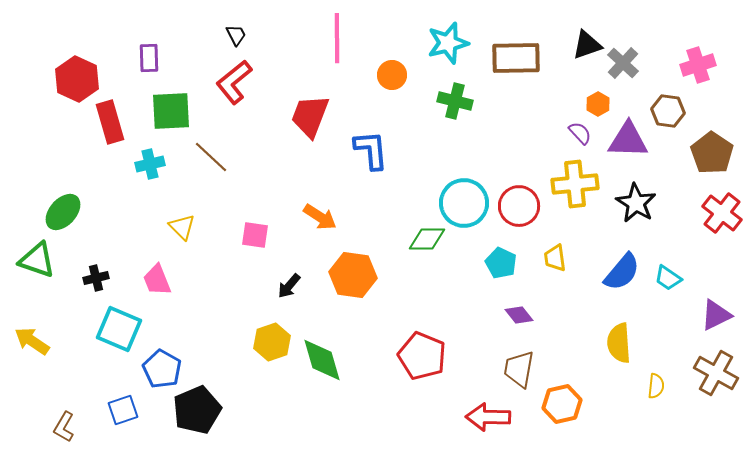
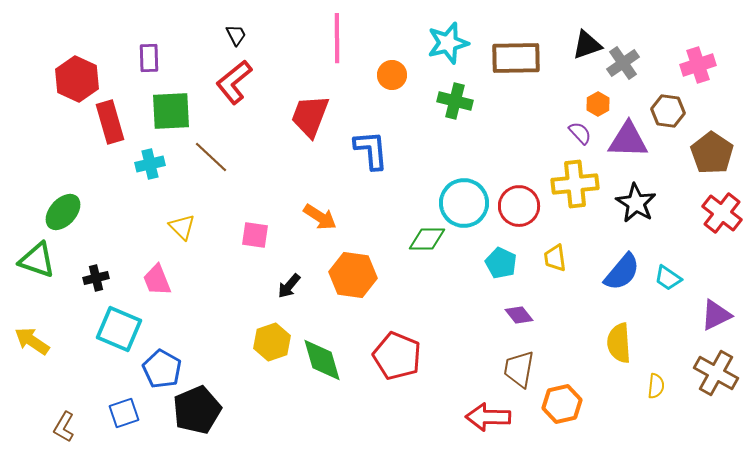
gray cross at (623, 63): rotated 12 degrees clockwise
red pentagon at (422, 356): moved 25 px left
blue square at (123, 410): moved 1 px right, 3 px down
